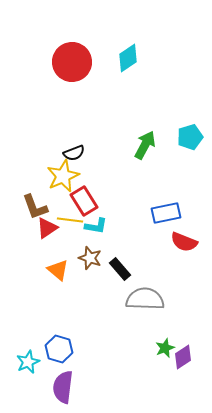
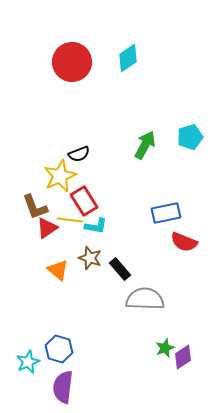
black semicircle: moved 5 px right, 1 px down
yellow star: moved 3 px left
